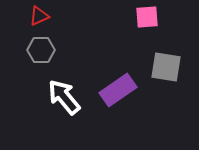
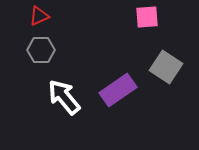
gray square: rotated 24 degrees clockwise
